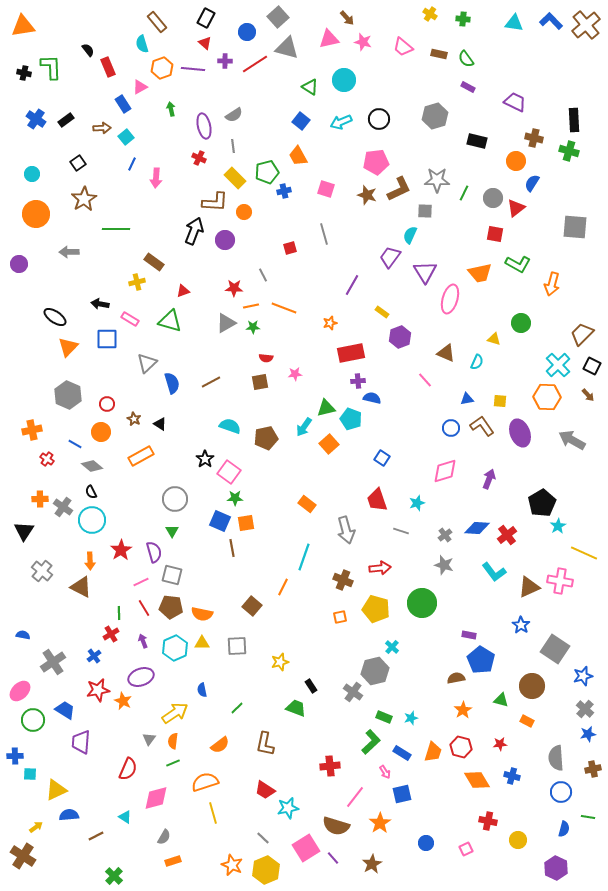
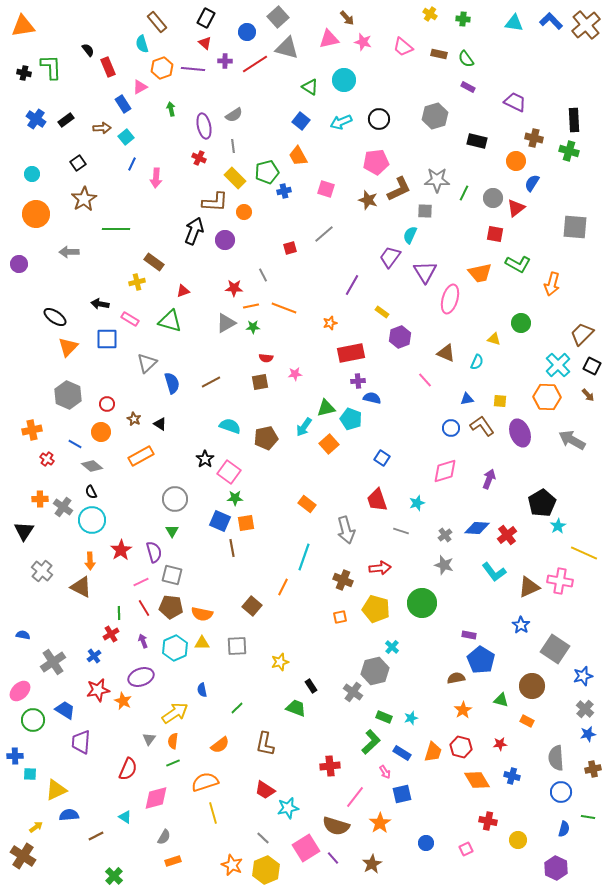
brown star at (367, 195): moved 1 px right, 5 px down
gray line at (324, 234): rotated 65 degrees clockwise
